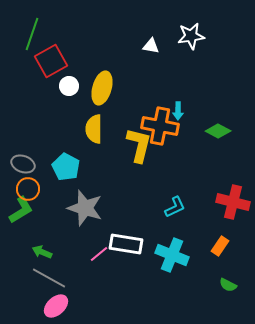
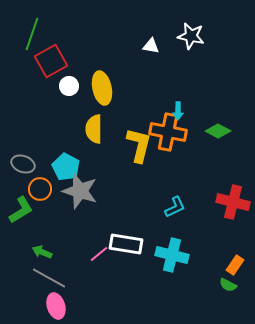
white star: rotated 20 degrees clockwise
yellow ellipse: rotated 28 degrees counterclockwise
orange cross: moved 8 px right, 6 px down
orange circle: moved 12 px right
gray star: moved 5 px left, 17 px up
orange rectangle: moved 15 px right, 19 px down
cyan cross: rotated 8 degrees counterclockwise
pink ellipse: rotated 65 degrees counterclockwise
